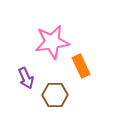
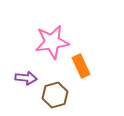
purple arrow: rotated 60 degrees counterclockwise
brown hexagon: rotated 15 degrees counterclockwise
